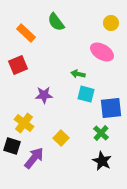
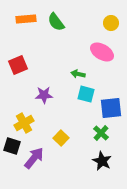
orange rectangle: moved 14 px up; rotated 48 degrees counterclockwise
yellow cross: rotated 24 degrees clockwise
